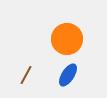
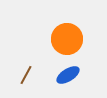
blue ellipse: rotated 25 degrees clockwise
